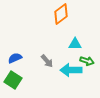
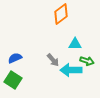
gray arrow: moved 6 px right, 1 px up
